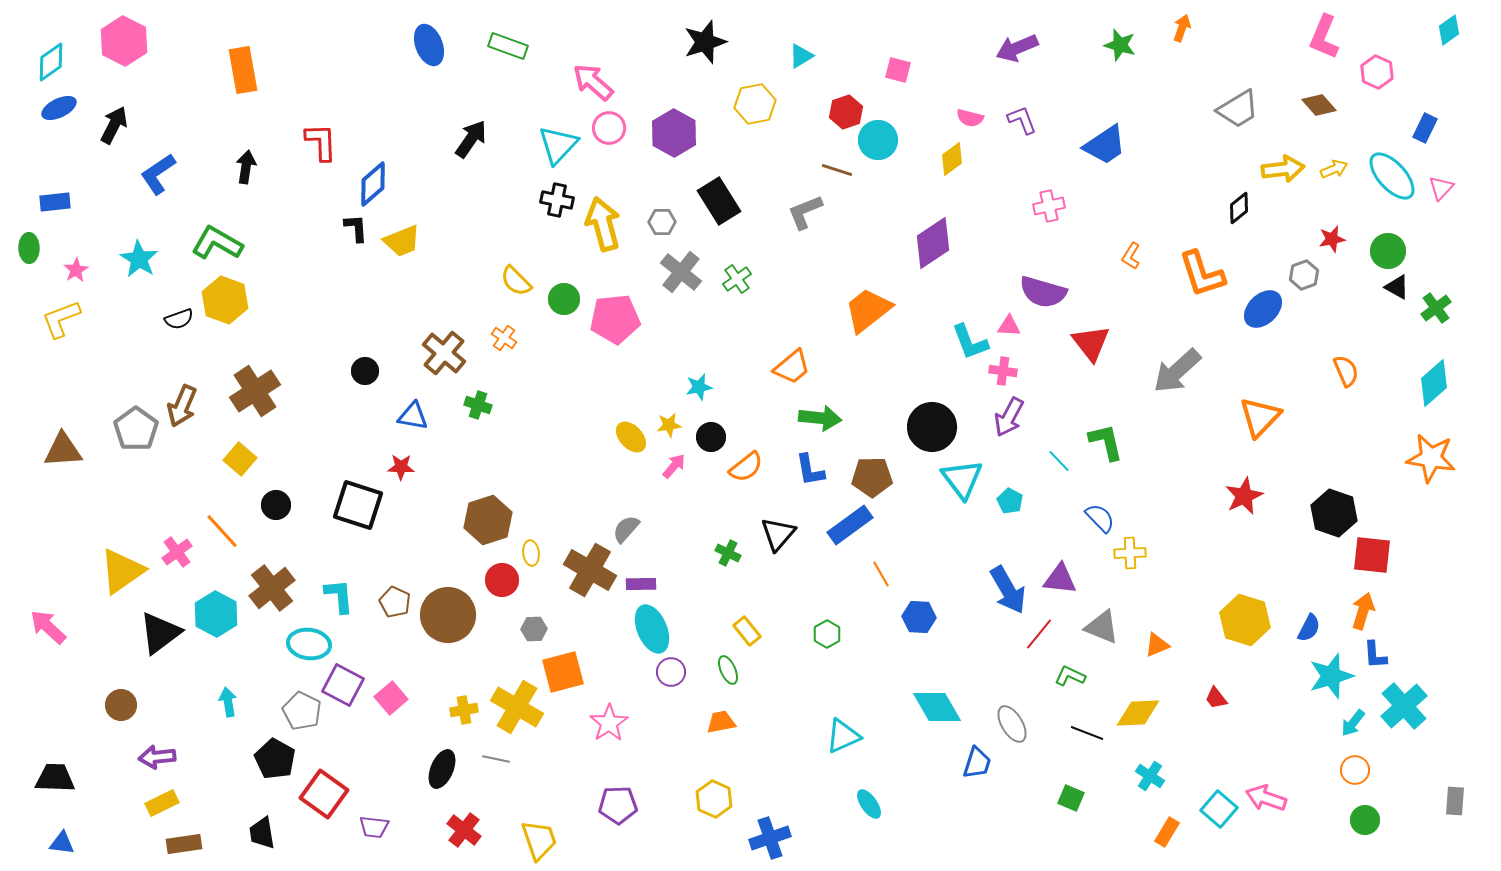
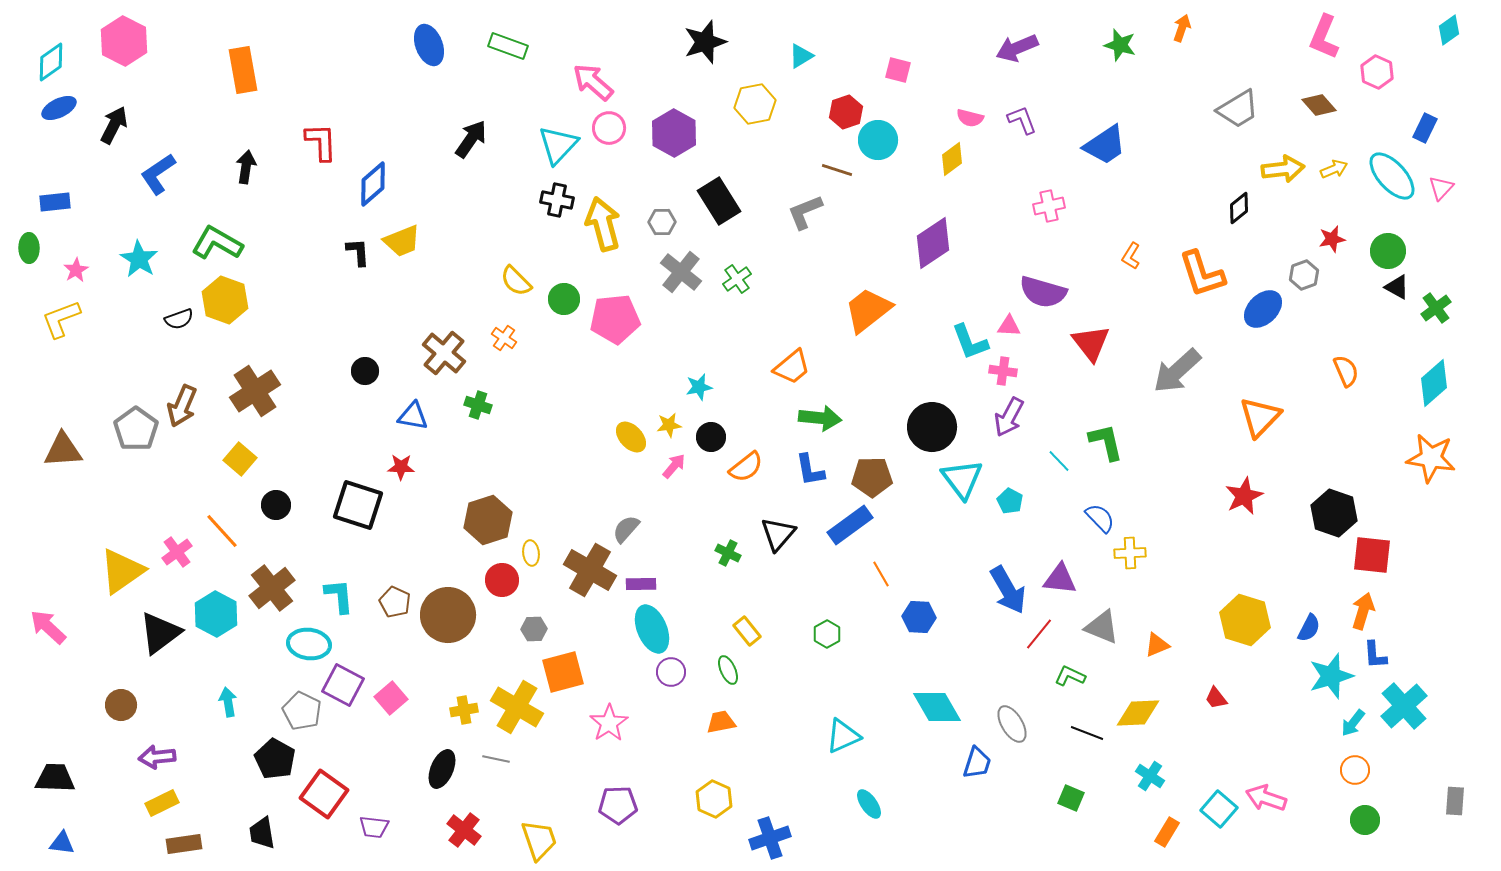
black L-shape at (356, 228): moved 2 px right, 24 px down
